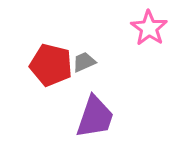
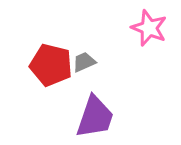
pink star: rotated 12 degrees counterclockwise
